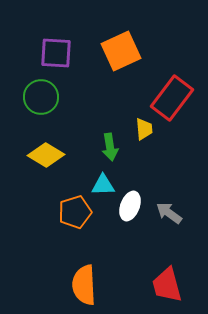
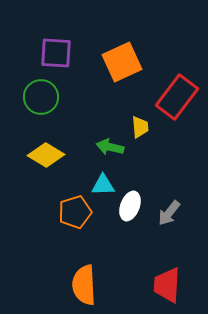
orange square: moved 1 px right, 11 px down
red rectangle: moved 5 px right, 1 px up
yellow trapezoid: moved 4 px left, 2 px up
green arrow: rotated 112 degrees clockwise
gray arrow: rotated 88 degrees counterclockwise
red trapezoid: rotated 18 degrees clockwise
